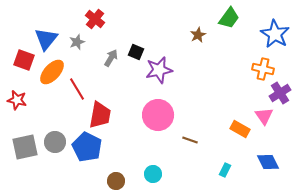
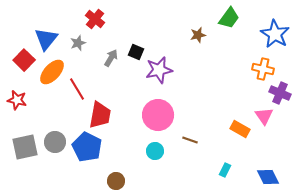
brown star: rotated 14 degrees clockwise
gray star: moved 1 px right, 1 px down
red square: rotated 25 degrees clockwise
purple cross: rotated 35 degrees counterclockwise
blue diamond: moved 15 px down
cyan circle: moved 2 px right, 23 px up
